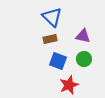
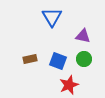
blue triangle: rotated 15 degrees clockwise
brown rectangle: moved 20 px left, 20 px down
